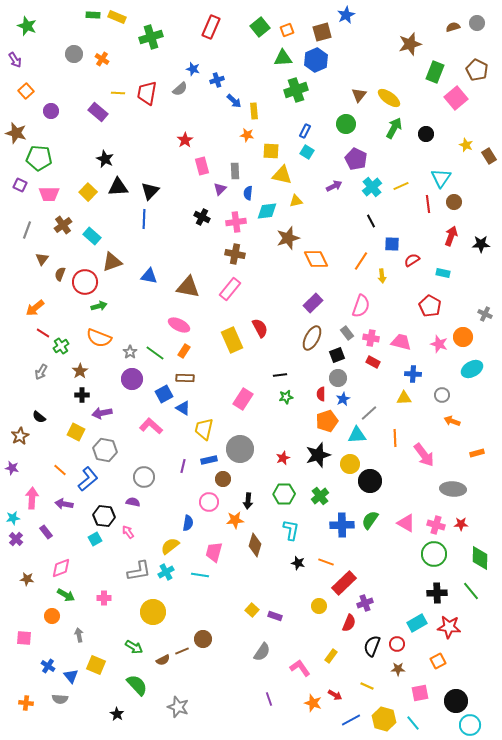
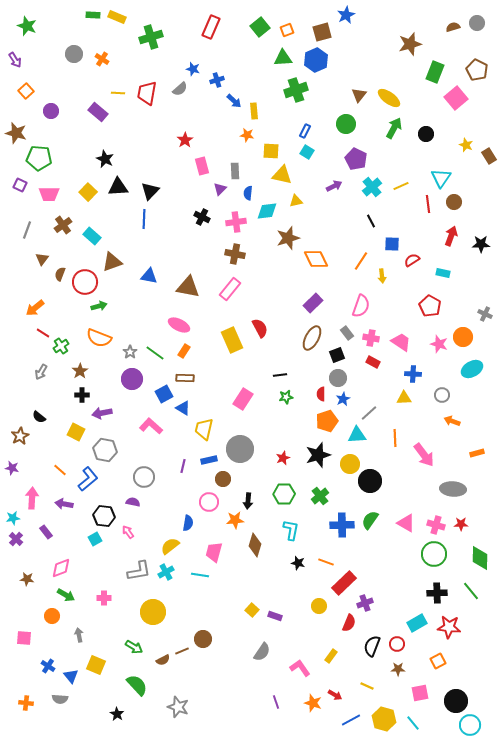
pink trapezoid at (401, 342): rotated 20 degrees clockwise
purple line at (269, 699): moved 7 px right, 3 px down
